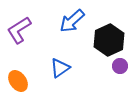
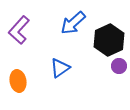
blue arrow: moved 1 px right, 2 px down
purple L-shape: rotated 16 degrees counterclockwise
purple circle: moved 1 px left
orange ellipse: rotated 25 degrees clockwise
